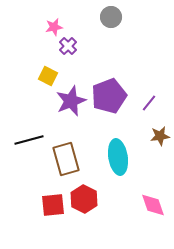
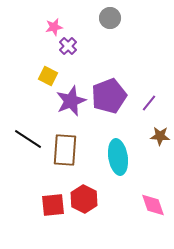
gray circle: moved 1 px left, 1 px down
brown star: rotated 12 degrees clockwise
black line: moved 1 px left, 1 px up; rotated 48 degrees clockwise
brown rectangle: moved 1 px left, 9 px up; rotated 20 degrees clockwise
